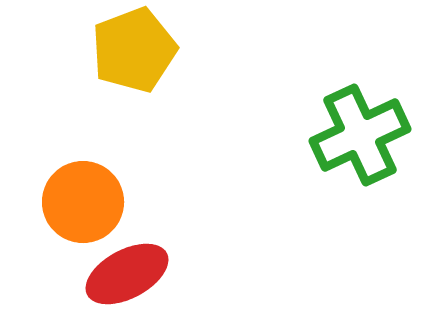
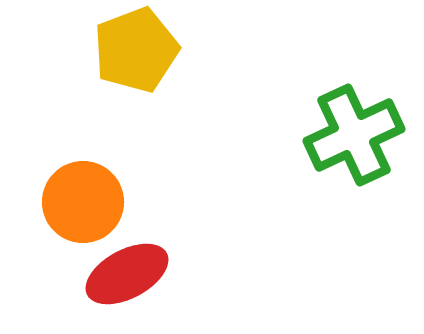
yellow pentagon: moved 2 px right
green cross: moved 6 px left
